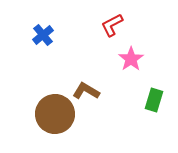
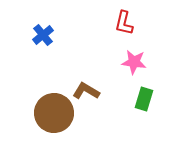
red L-shape: moved 12 px right, 2 px up; rotated 50 degrees counterclockwise
pink star: moved 3 px right, 3 px down; rotated 30 degrees counterclockwise
green rectangle: moved 10 px left, 1 px up
brown circle: moved 1 px left, 1 px up
